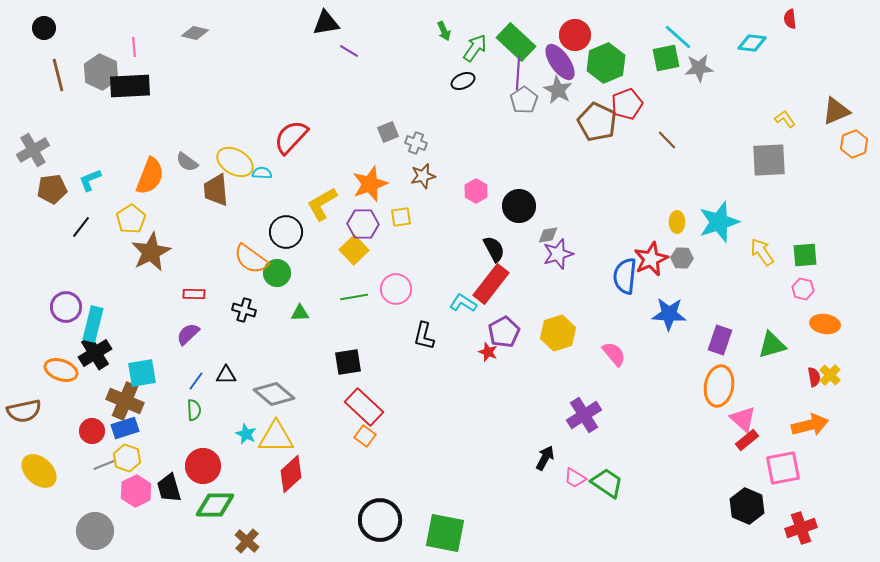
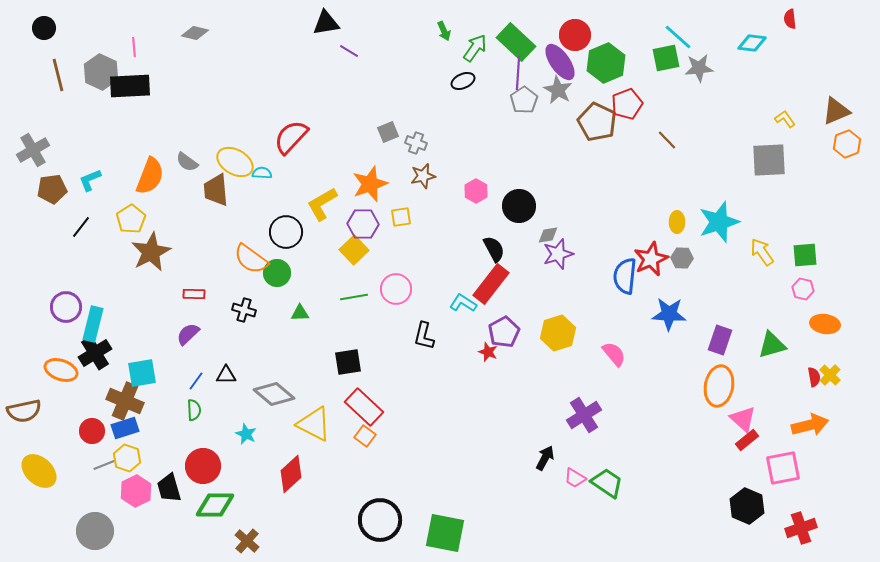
orange hexagon at (854, 144): moved 7 px left
yellow triangle at (276, 437): moved 38 px right, 13 px up; rotated 27 degrees clockwise
